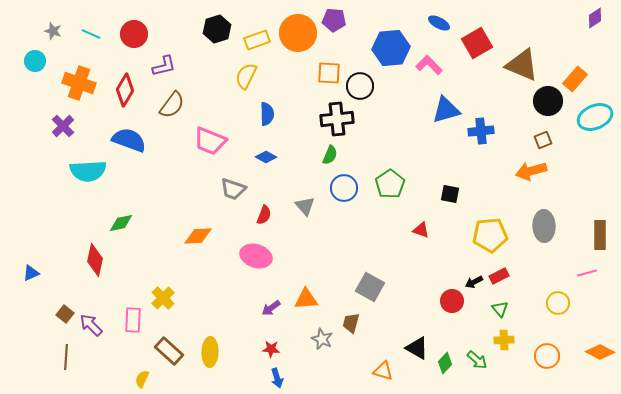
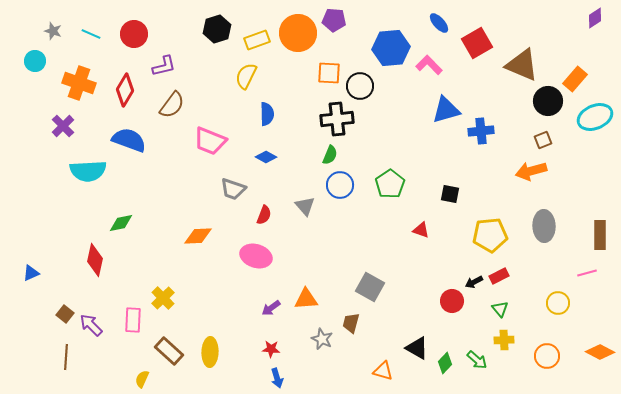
blue ellipse at (439, 23): rotated 20 degrees clockwise
blue circle at (344, 188): moved 4 px left, 3 px up
